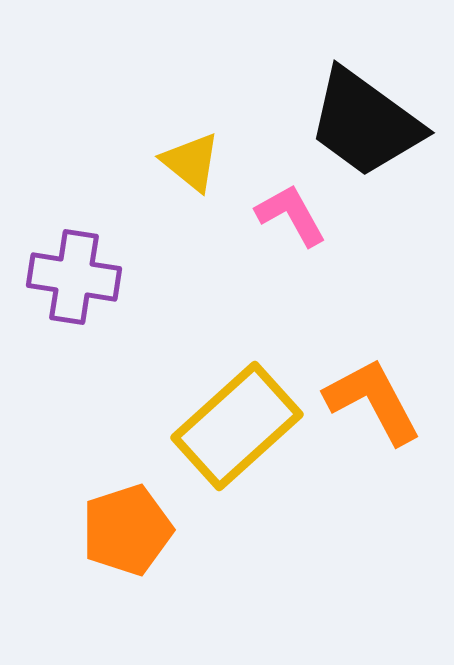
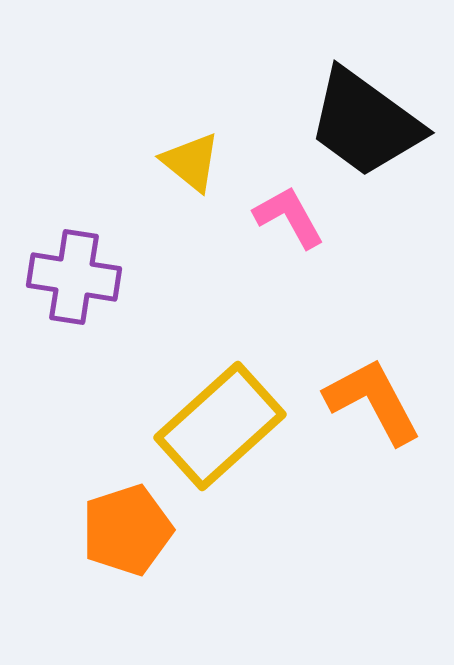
pink L-shape: moved 2 px left, 2 px down
yellow rectangle: moved 17 px left
